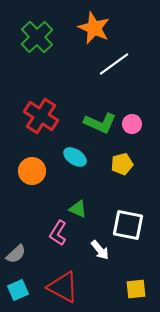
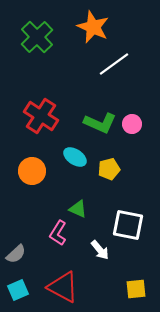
orange star: moved 1 px left, 1 px up
yellow pentagon: moved 13 px left, 5 px down
